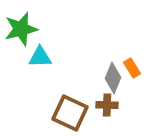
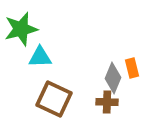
orange rectangle: rotated 18 degrees clockwise
brown cross: moved 3 px up
brown square: moved 16 px left, 14 px up
